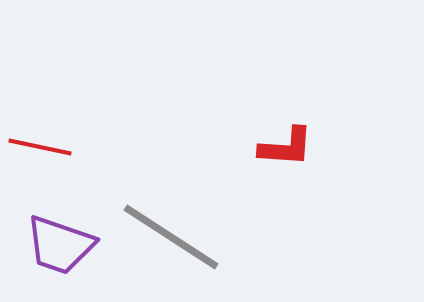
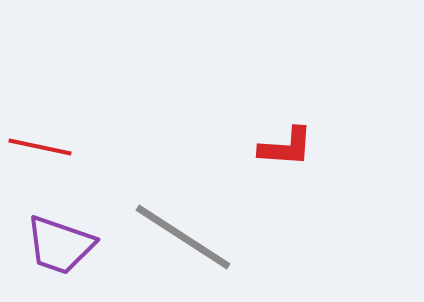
gray line: moved 12 px right
